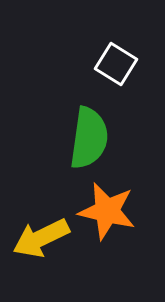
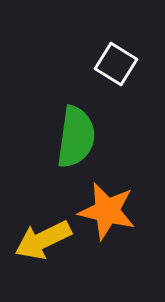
green semicircle: moved 13 px left, 1 px up
yellow arrow: moved 2 px right, 2 px down
